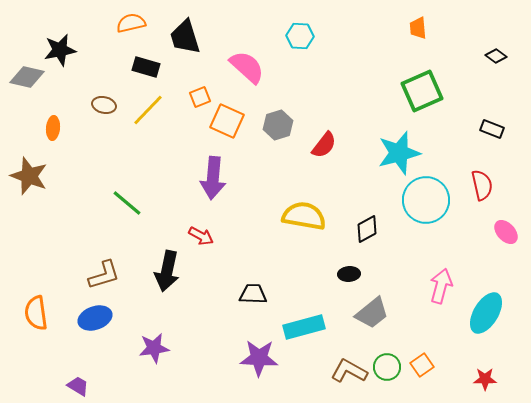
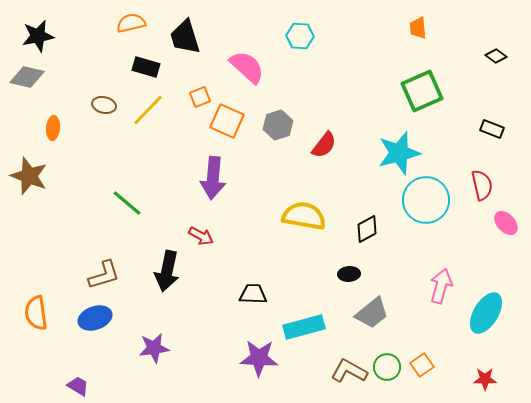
black star at (60, 50): moved 22 px left, 14 px up
pink ellipse at (506, 232): moved 9 px up
